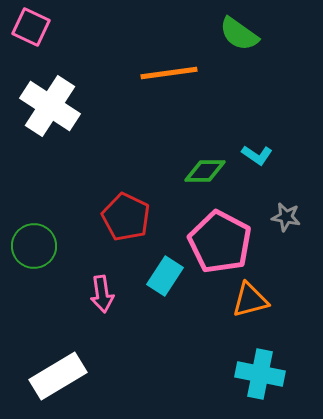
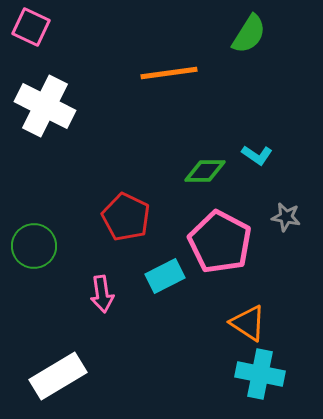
green semicircle: moved 10 px right; rotated 93 degrees counterclockwise
white cross: moved 5 px left; rotated 6 degrees counterclockwise
cyan rectangle: rotated 30 degrees clockwise
orange triangle: moved 2 px left, 23 px down; rotated 48 degrees clockwise
